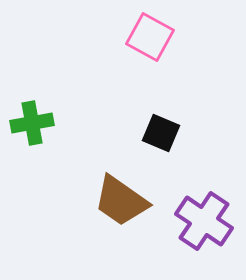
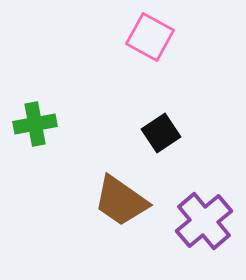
green cross: moved 3 px right, 1 px down
black square: rotated 33 degrees clockwise
purple cross: rotated 16 degrees clockwise
